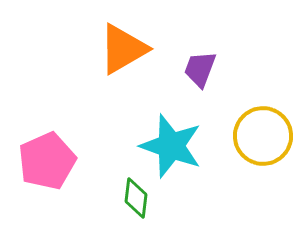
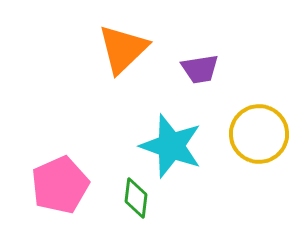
orange triangle: rotated 14 degrees counterclockwise
purple trapezoid: rotated 120 degrees counterclockwise
yellow circle: moved 4 px left, 2 px up
pink pentagon: moved 13 px right, 24 px down
